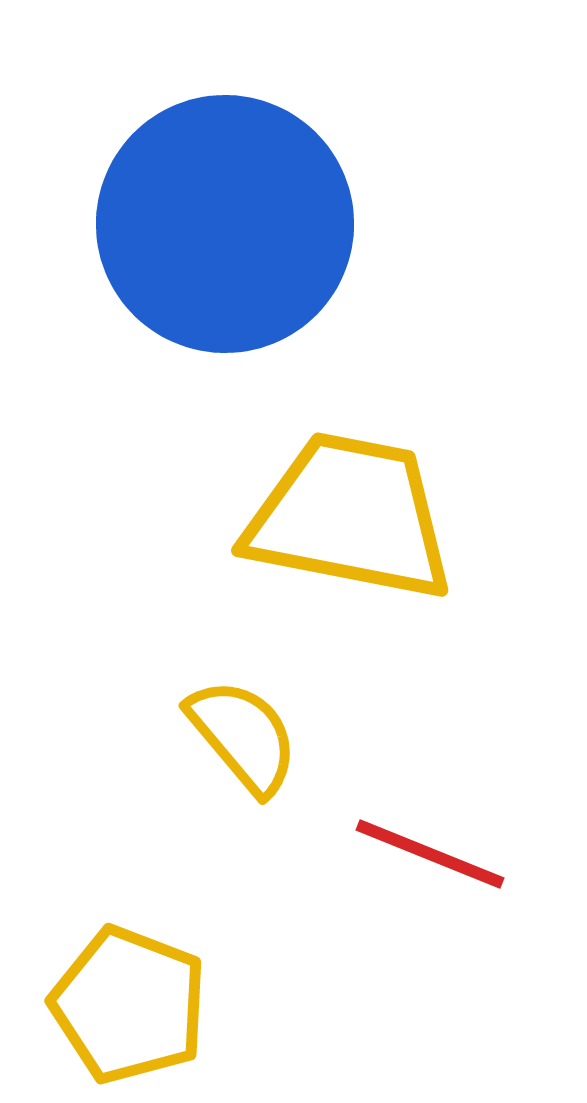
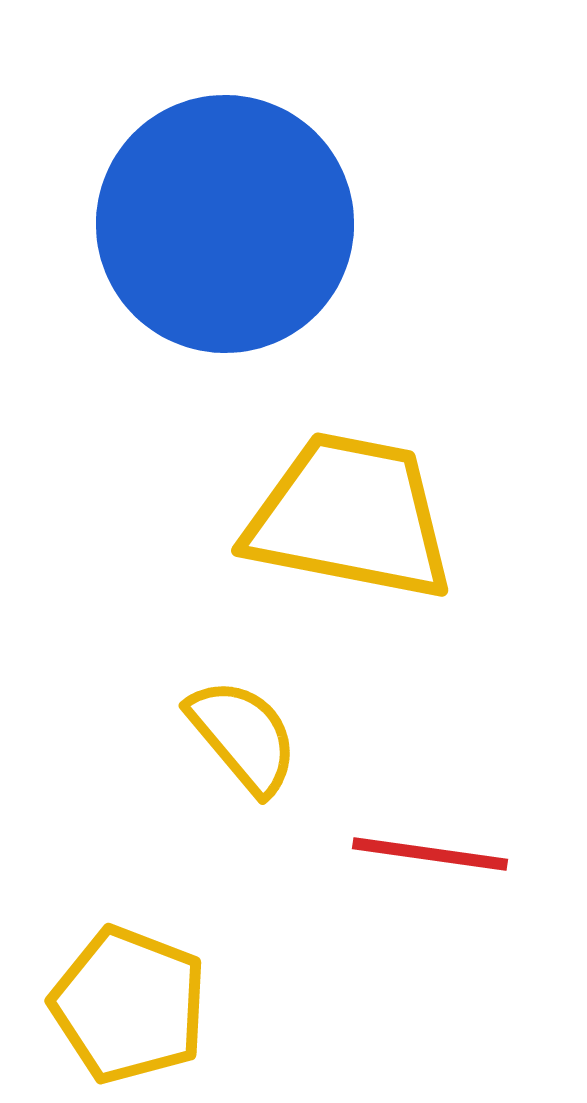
red line: rotated 14 degrees counterclockwise
